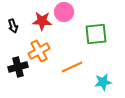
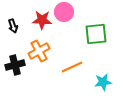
red star: moved 1 px up
black cross: moved 3 px left, 2 px up
